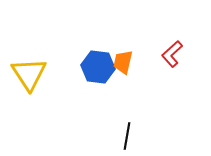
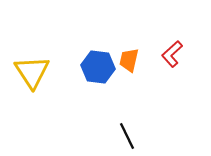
orange trapezoid: moved 6 px right, 2 px up
yellow triangle: moved 3 px right, 2 px up
black line: rotated 36 degrees counterclockwise
